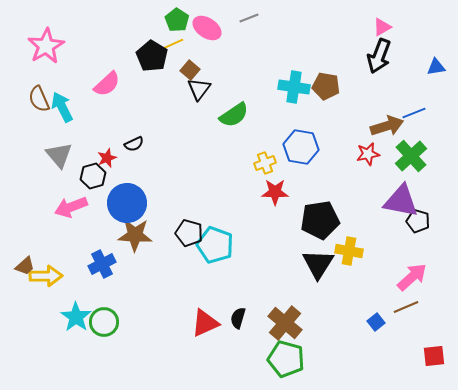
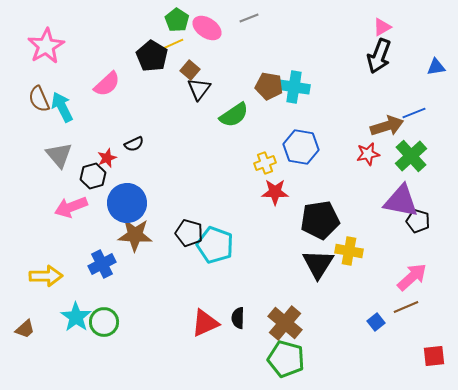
brown pentagon at (326, 86): moved 57 px left
brown trapezoid at (25, 266): moved 63 px down
black semicircle at (238, 318): rotated 15 degrees counterclockwise
